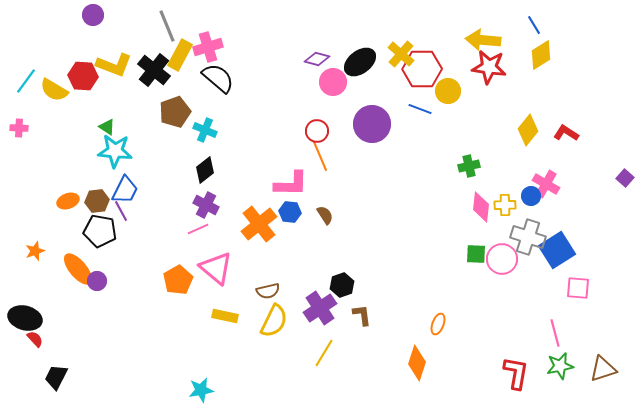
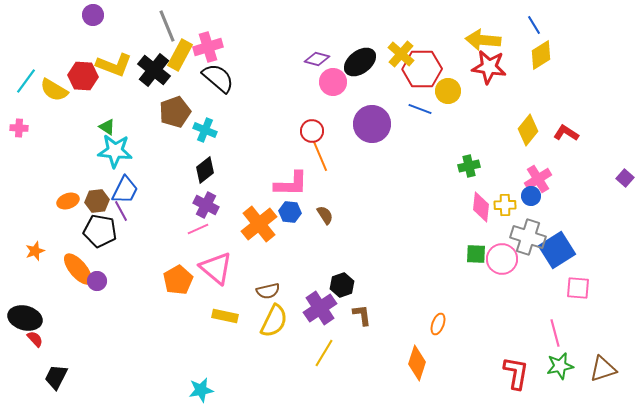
red circle at (317, 131): moved 5 px left
pink cross at (546, 184): moved 8 px left, 5 px up; rotated 28 degrees clockwise
